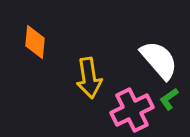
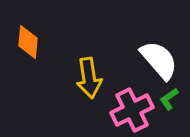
orange diamond: moved 7 px left
